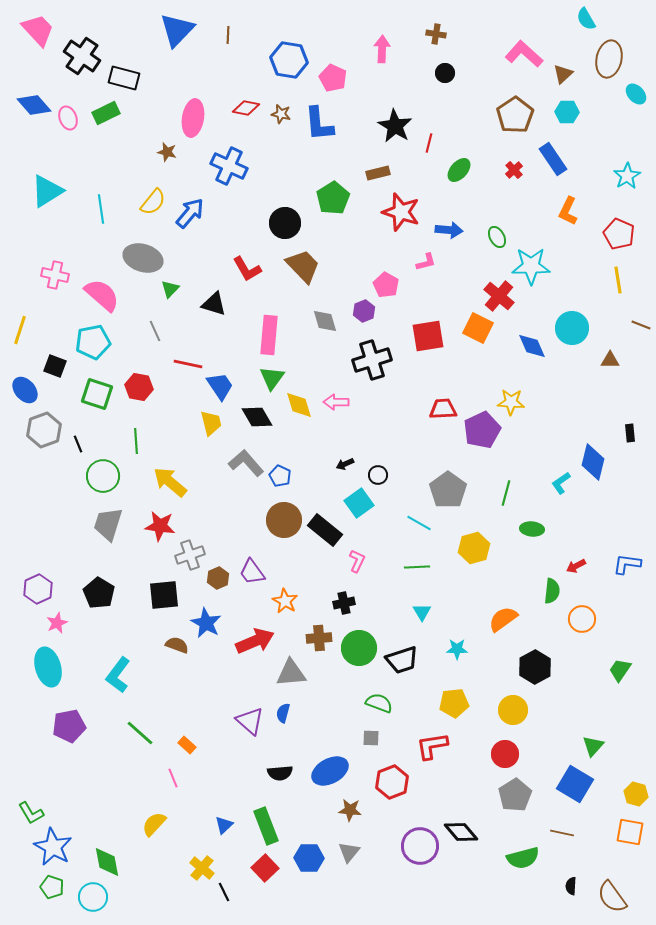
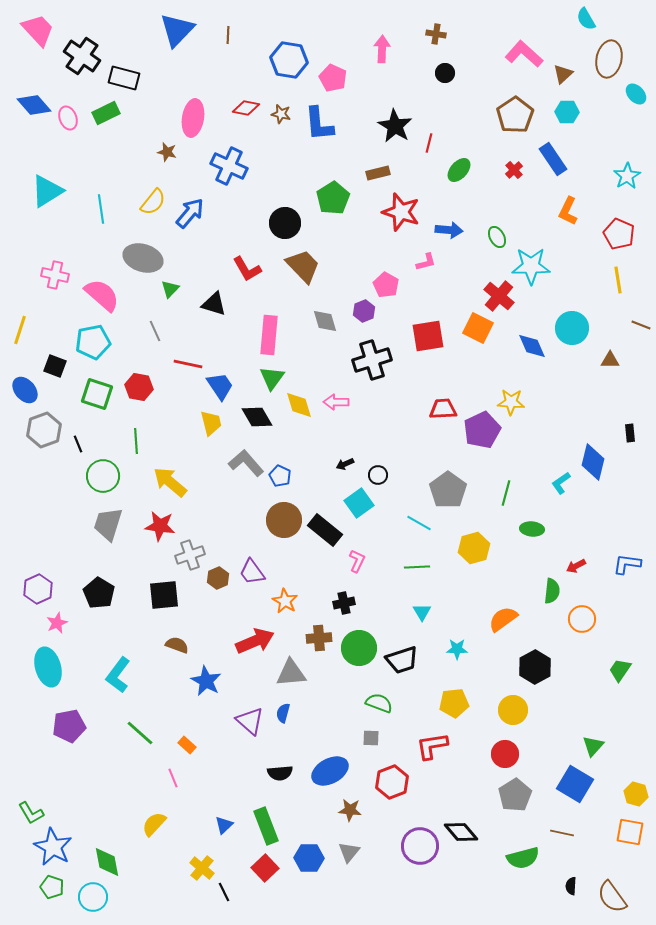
blue star at (206, 623): moved 58 px down
